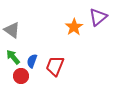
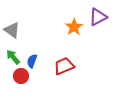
purple triangle: rotated 12 degrees clockwise
red trapezoid: moved 9 px right; rotated 45 degrees clockwise
